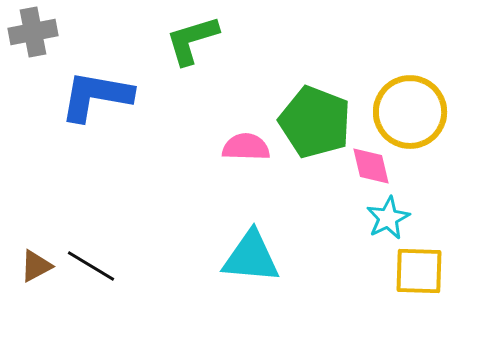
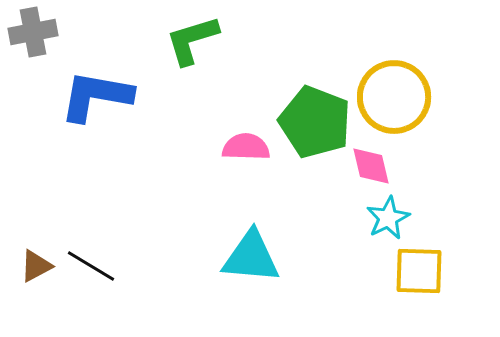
yellow circle: moved 16 px left, 15 px up
